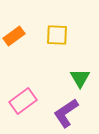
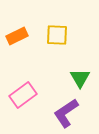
orange rectangle: moved 3 px right; rotated 10 degrees clockwise
pink rectangle: moved 6 px up
